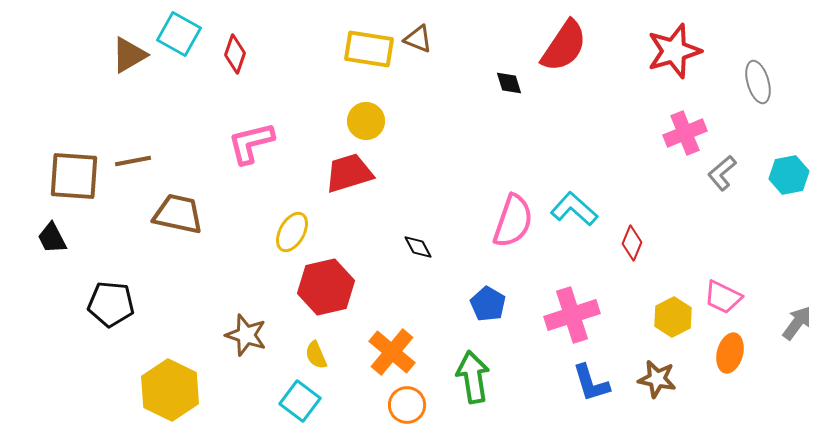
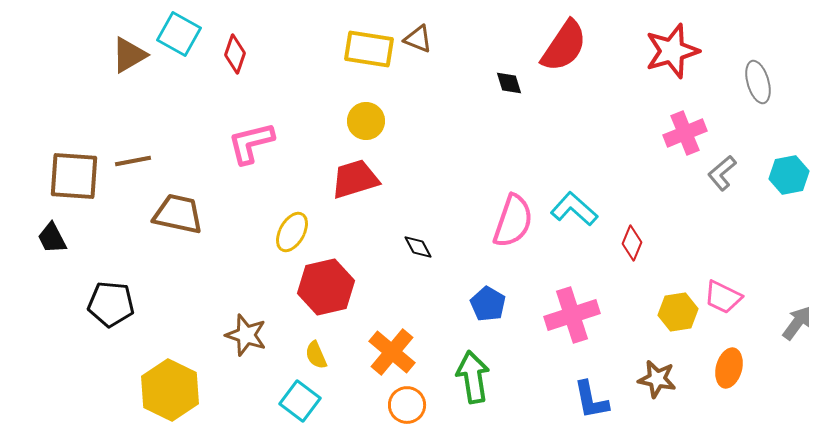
red star at (674, 51): moved 2 px left
red trapezoid at (349, 173): moved 6 px right, 6 px down
yellow hexagon at (673, 317): moved 5 px right, 5 px up; rotated 18 degrees clockwise
orange ellipse at (730, 353): moved 1 px left, 15 px down
blue L-shape at (591, 383): moved 17 px down; rotated 6 degrees clockwise
